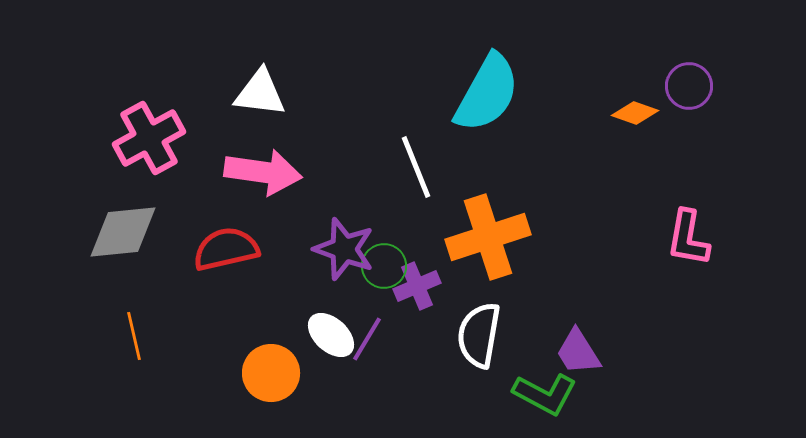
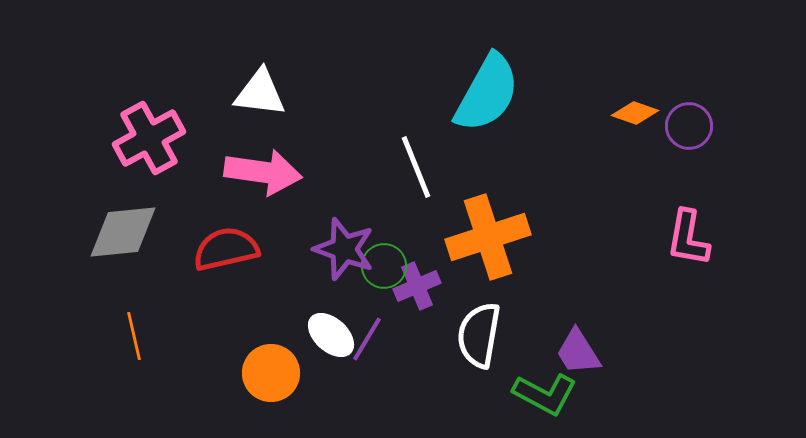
purple circle: moved 40 px down
